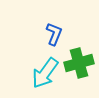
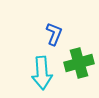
cyan arrow: moved 3 px left; rotated 40 degrees counterclockwise
